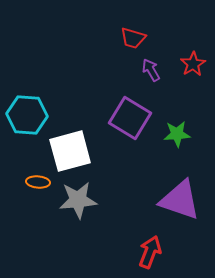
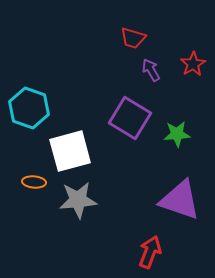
cyan hexagon: moved 2 px right, 7 px up; rotated 15 degrees clockwise
orange ellipse: moved 4 px left
